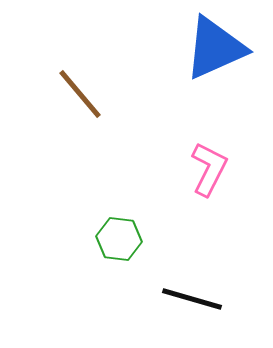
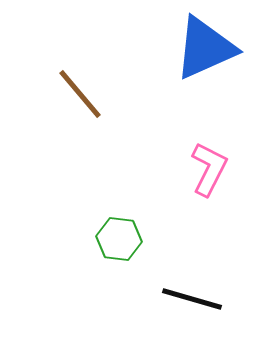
blue triangle: moved 10 px left
